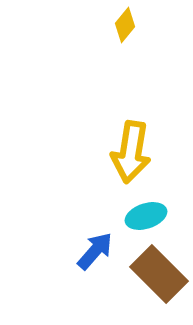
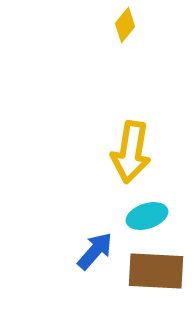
cyan ellipse: moved 1 px right
brown rectangle: moved 3 px left, 3 px up; rotated 42 degrees counterclockwise
